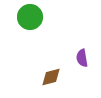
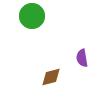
green circle: moved 2 px right, 1 px up
